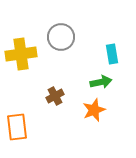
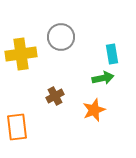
green arrow: moved 2 px right, 4 px up
